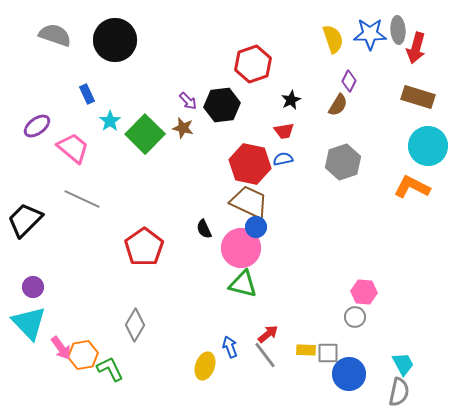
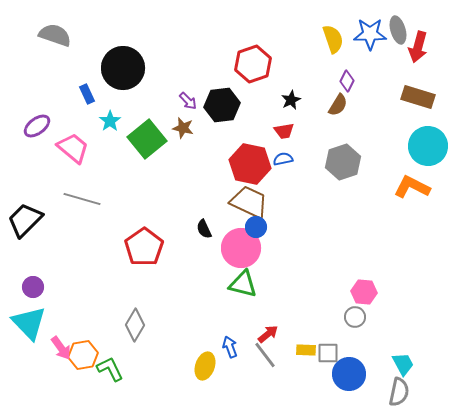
gray ellipse at (398, 30): rotated 12 degrees counterclockwise
black circle at (115, 40): moved 8 px right, 28 px down
red arrow at (416, 48): moved 2 px right, 1 px up
purple diamond at (349, 81): moved 2 px left
green square at (145, 134): moved 2 px right, 5 px down; rotated 6 degrees clockwise
gray line at (82, 199): rotated 9 degrees counterclockwise
